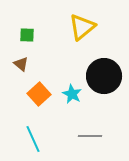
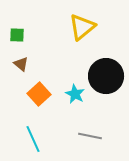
green square: moved 10 px left
black circle: moved 2 px right
cyan star: moved 3 px right
gray line: rotated 10 degrees clockwise
